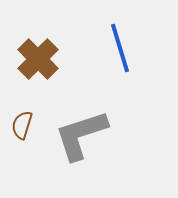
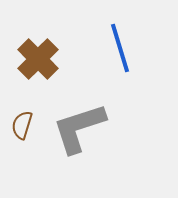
gray L-shape: moved 2 px left, 7 px up
